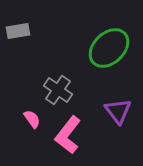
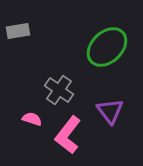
green ellipse: moved 2 px left, 1 px up
gray cross: moved 1 px right
purple triangle: moved 8 px left
pink semicircle: rotated 36 degrees counterclockwise
